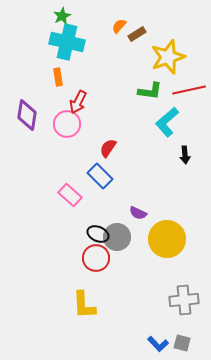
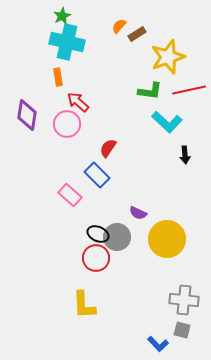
red arrow: rotated 105 degrees clockwise
cyan L-shape: rotated 96 degrees counterclockwise
blue rectangle: moved 3 px left, 1 px up
gray cross: rotated 12 degrees clockwise
gray square: moved 13 px up
